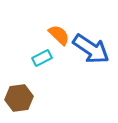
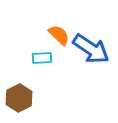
cyan rectangle: rotated 24 degrees clockwise
brown hexagon: rotated 20 degrees counterclockwise
